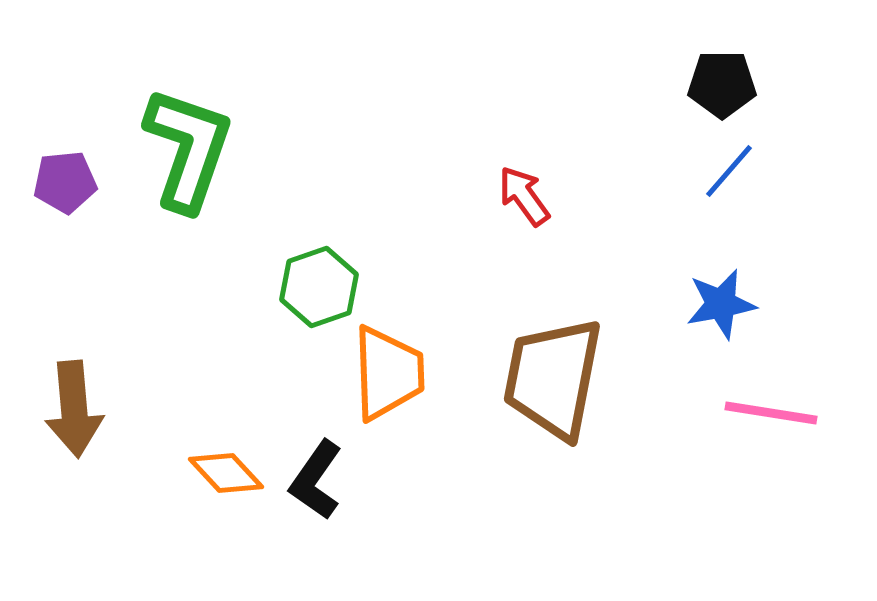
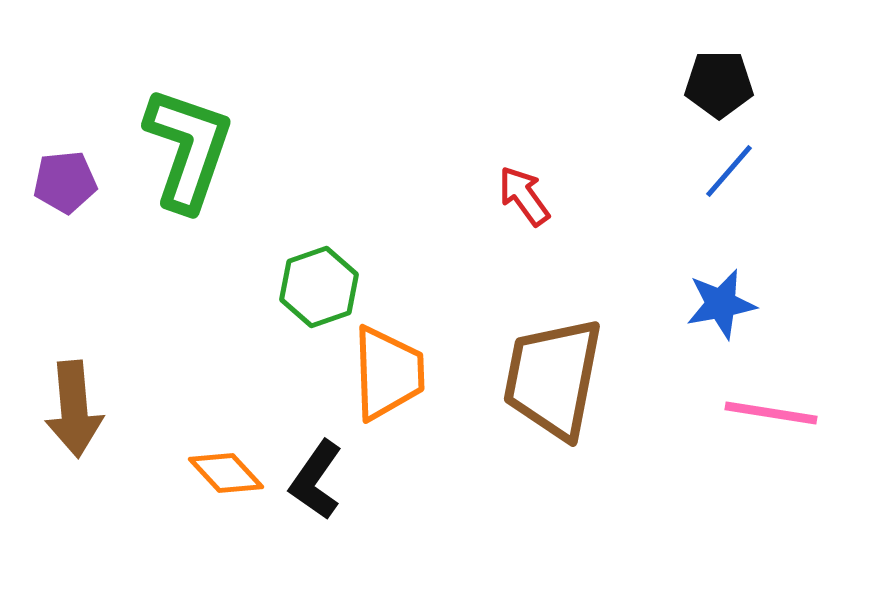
black pentagon: moved 3 px left
